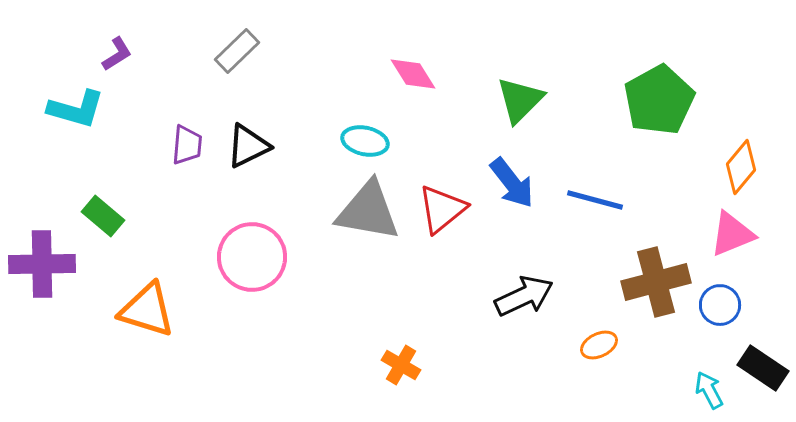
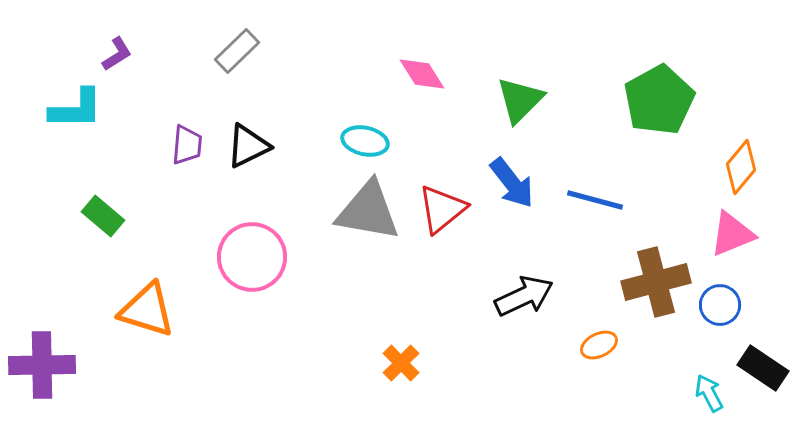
pink diamond: moved 9 px right
cyan L-shape: rotated 16 degrees counterclockwise
purple cross: moved 101 px down
orange cross: moved 2 px up; rotated 15 degrees clockwise
cyan arrow: moved 3 px down
